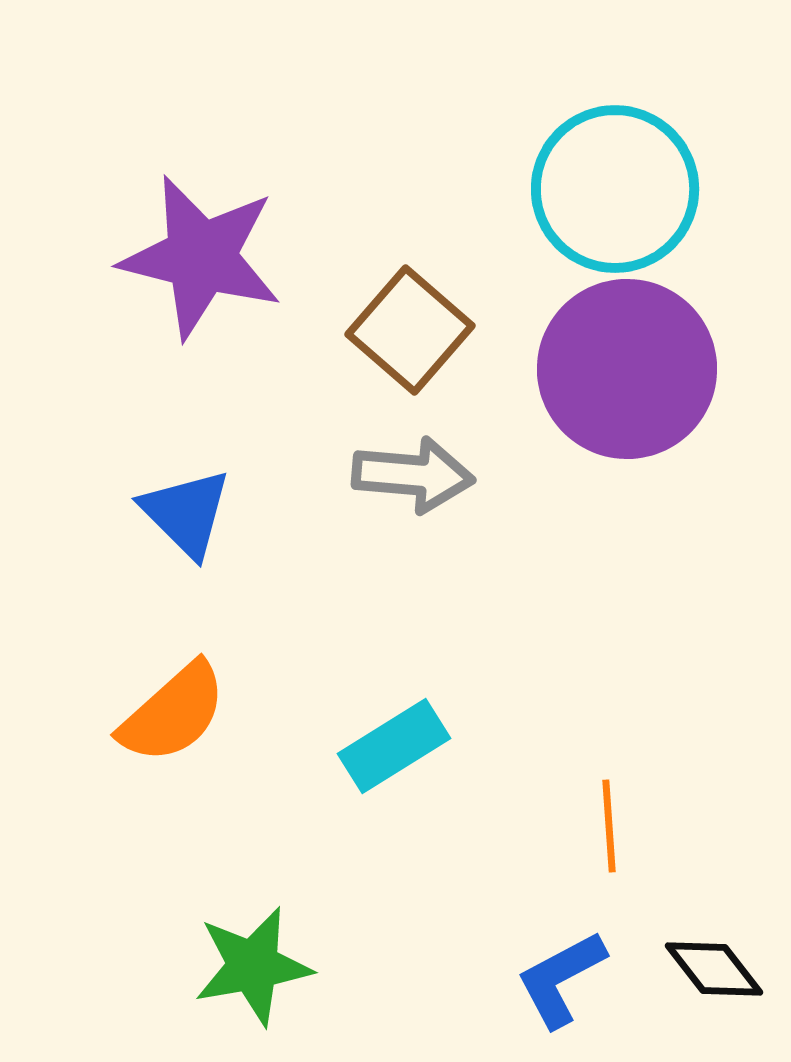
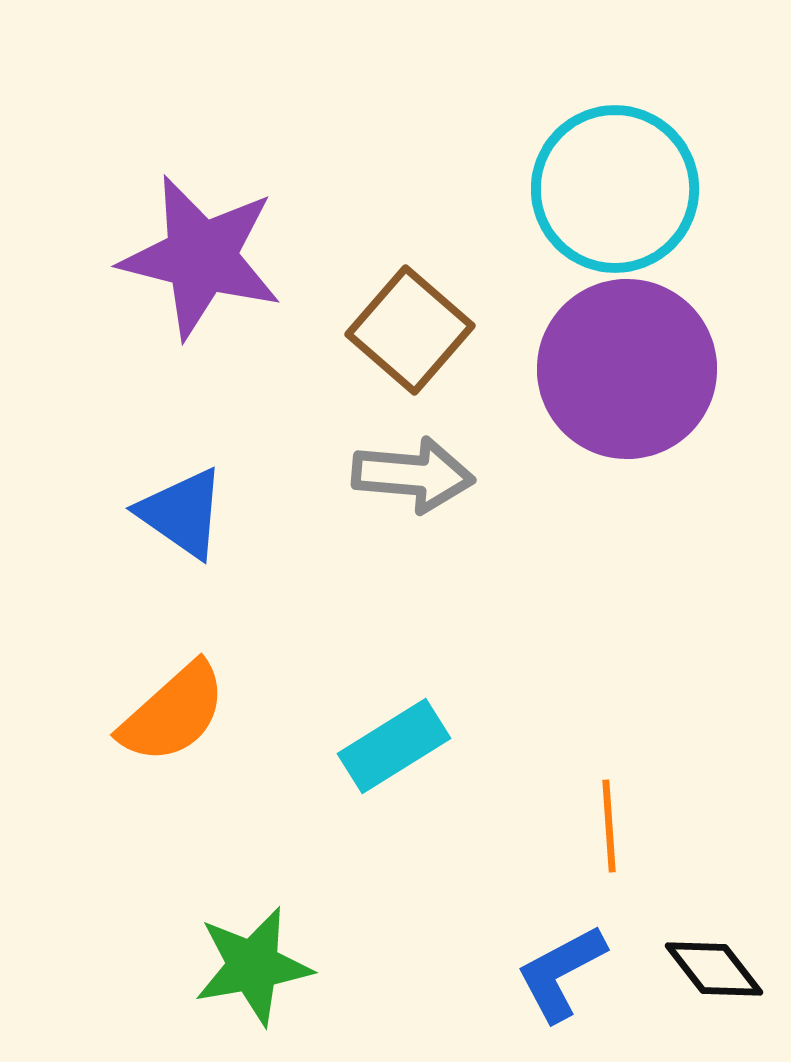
blue triangle: moved 4 px left; rotated 10 degrees counterclockwise
blue L-shape: moved 6 px up
